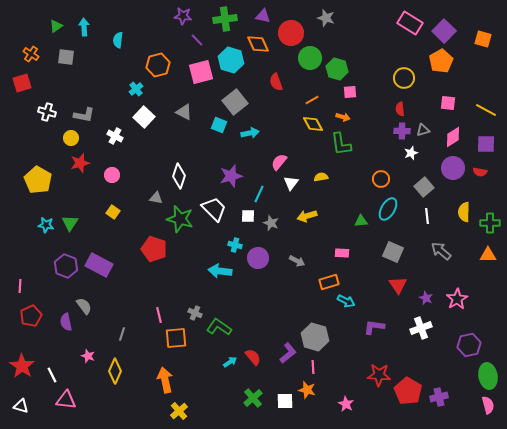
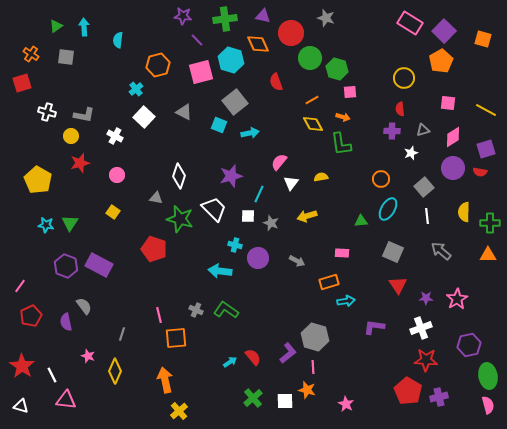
purple cross at (402, 131): moved 10 px left
yellow circle at (71, 138): moved 2 px up
purple square at (486, 144): moved 5 px down; rotated 18 degrees counterclockwise
pink circle at (112, 175): moved 5 px right
pink line at (20, 286): rotated 32 degrees clockwise
purple star at (426, 298): rotated 24 degrees counterclockwise
cyan arrow at (346, 301): rotated 36 degrees counterclockwise
gray cross at (195, 313): moved 1 px right, 3 px up
green L-shape at (219, 327): moved 7 px right, 17 px up
red star at (379, 375): moved 47 px right, 15 px up
